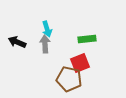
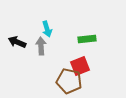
gray arrow: moved 4 px left, 2 px down
red square: moved 3 px down
brown pentagon: moved 2 px down
